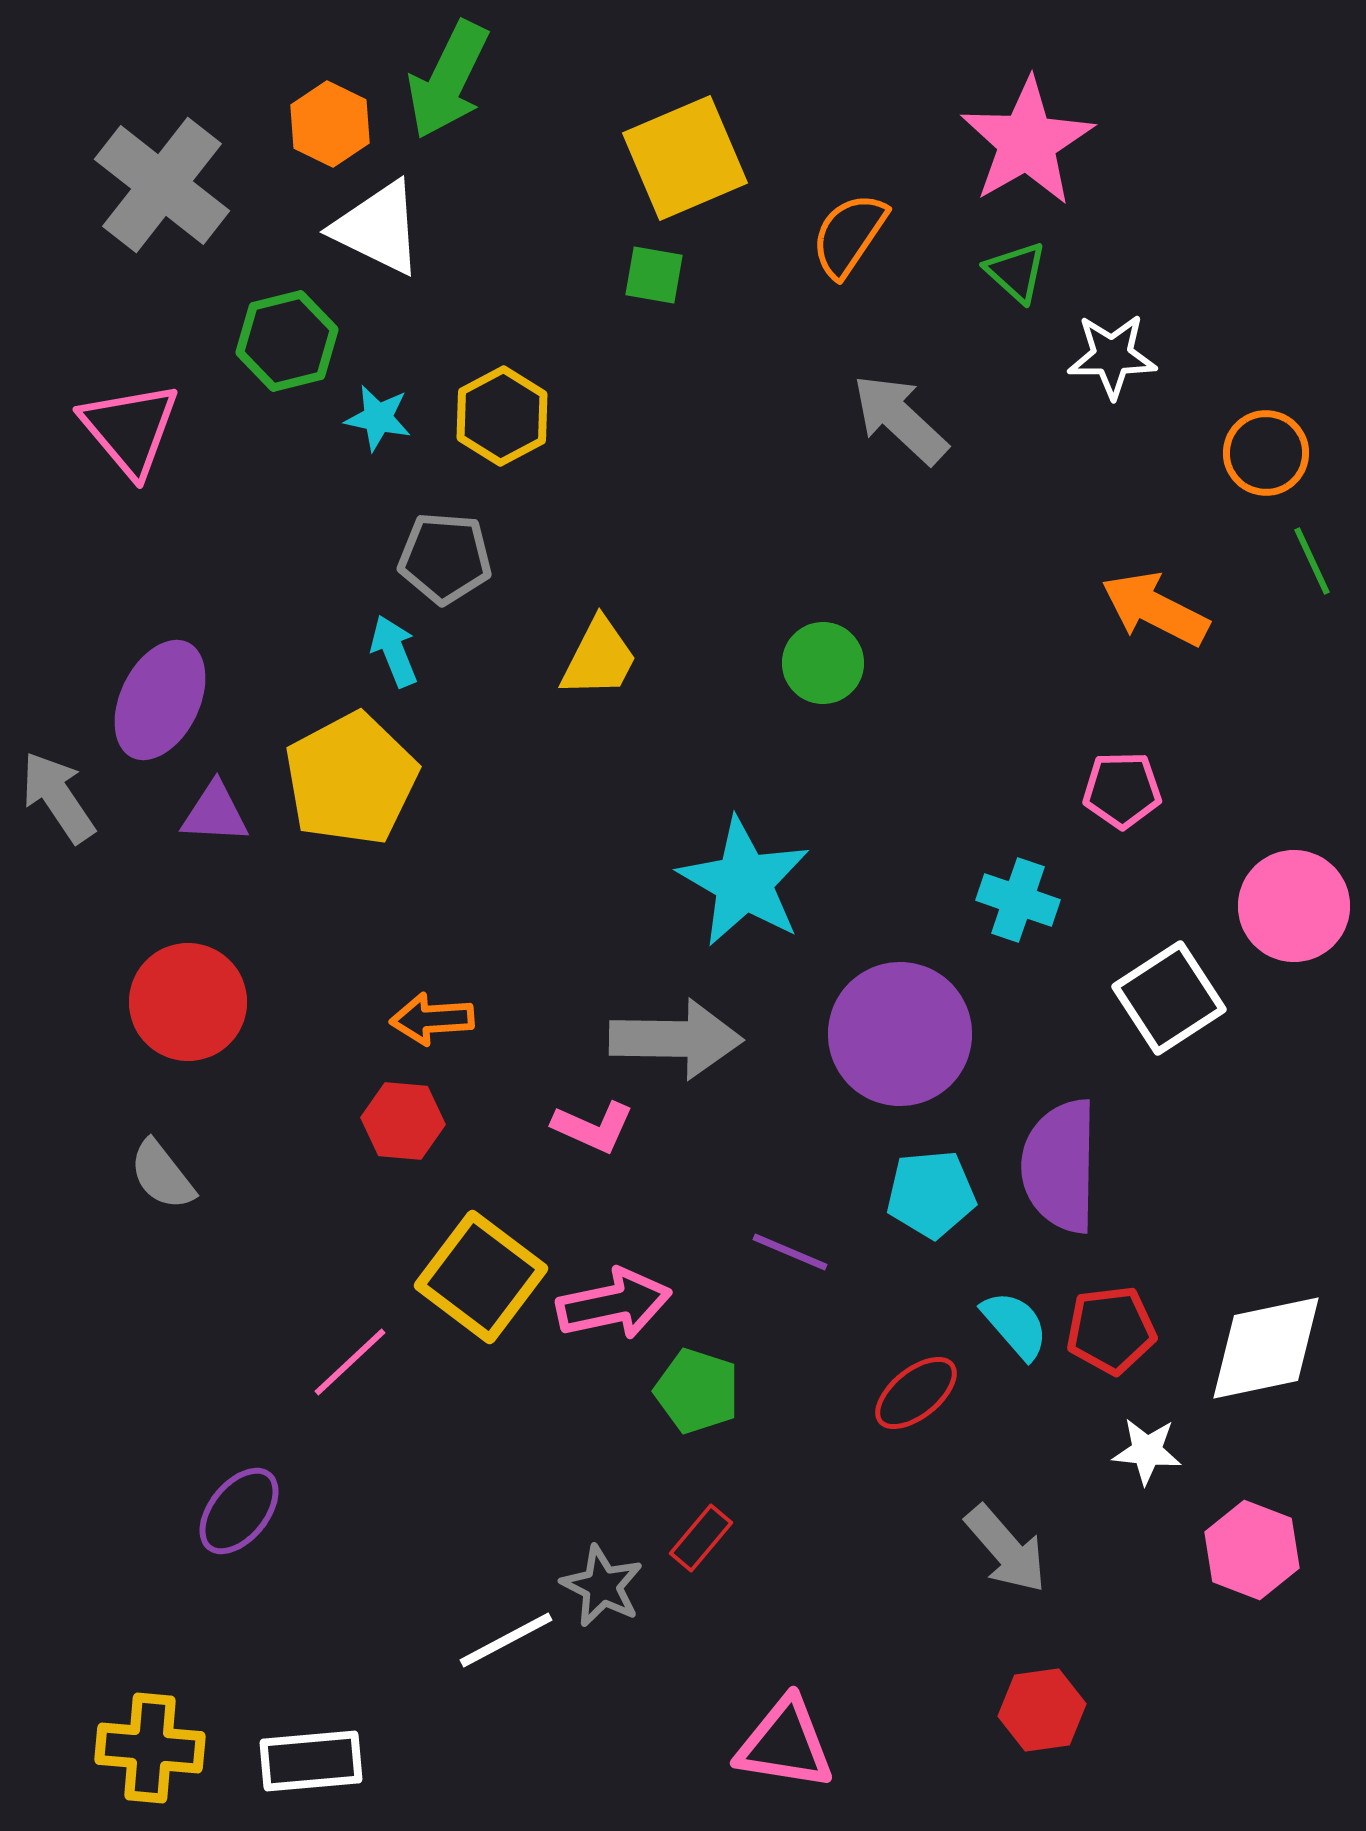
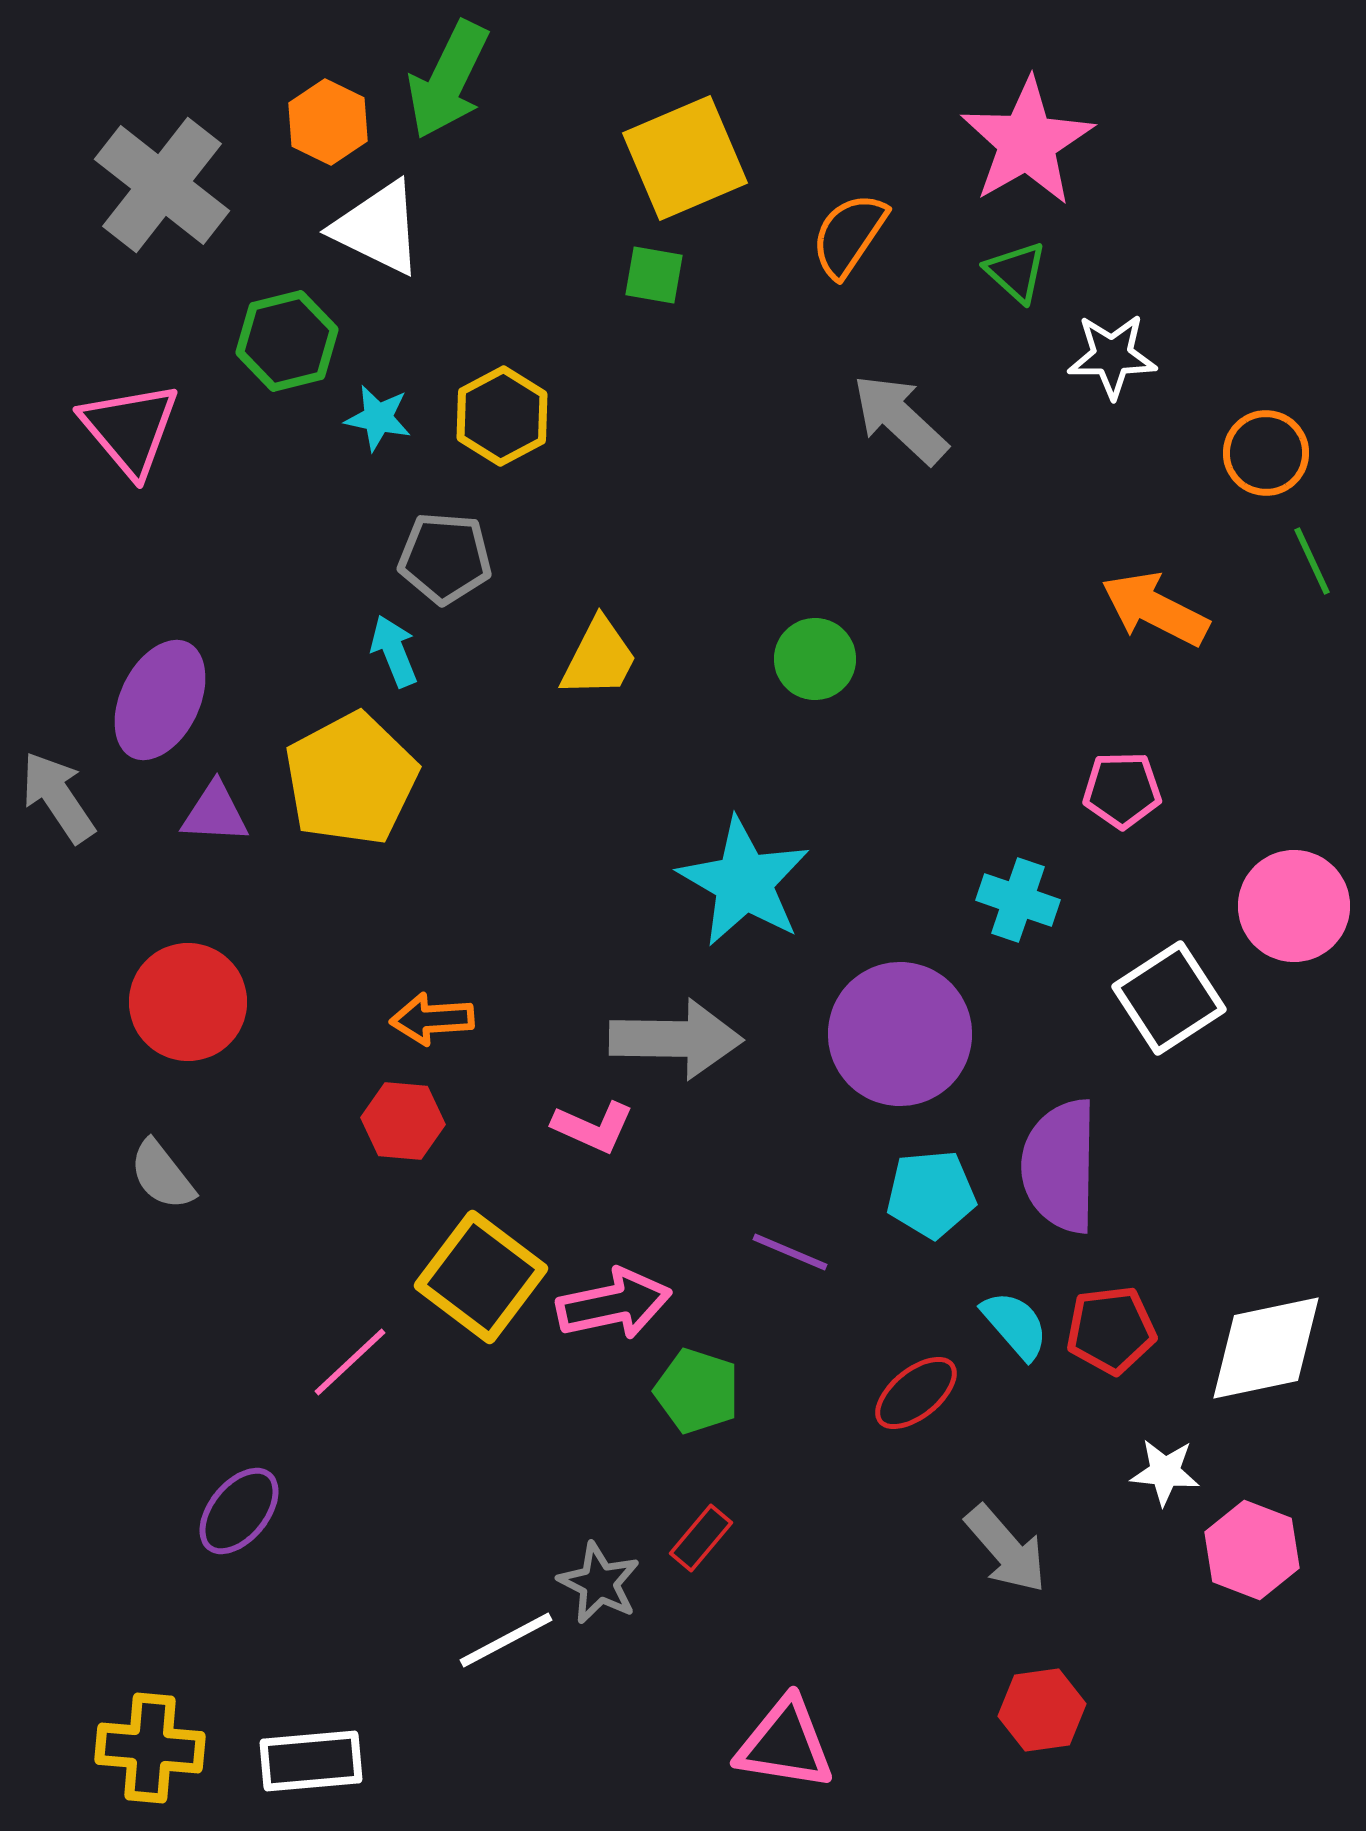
orange hexagon at (330, 124): moved 2 px left, 2 px up
green circle at (823, 663): moved 8 px left, 4 px up
white star at (1147, 1451): moved 18 px right, 21 px down
gray star at (602, 1586): moved 3 px left, 3 px up
